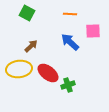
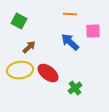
green square: moved 8 px left, 8 px down
brown arrow: moved 2 px left, 1 px down
yellow ellipse: moved 1 px right, 1 px down
green cross: moved 7 px right, 3 px down; rotated 16 degrees counterclockwise
